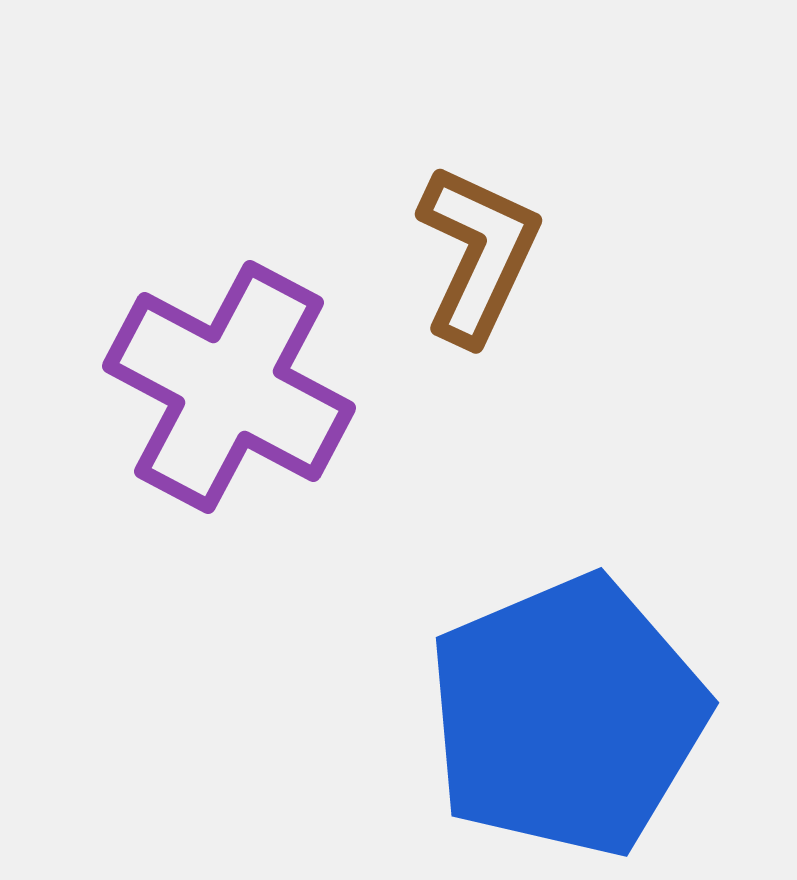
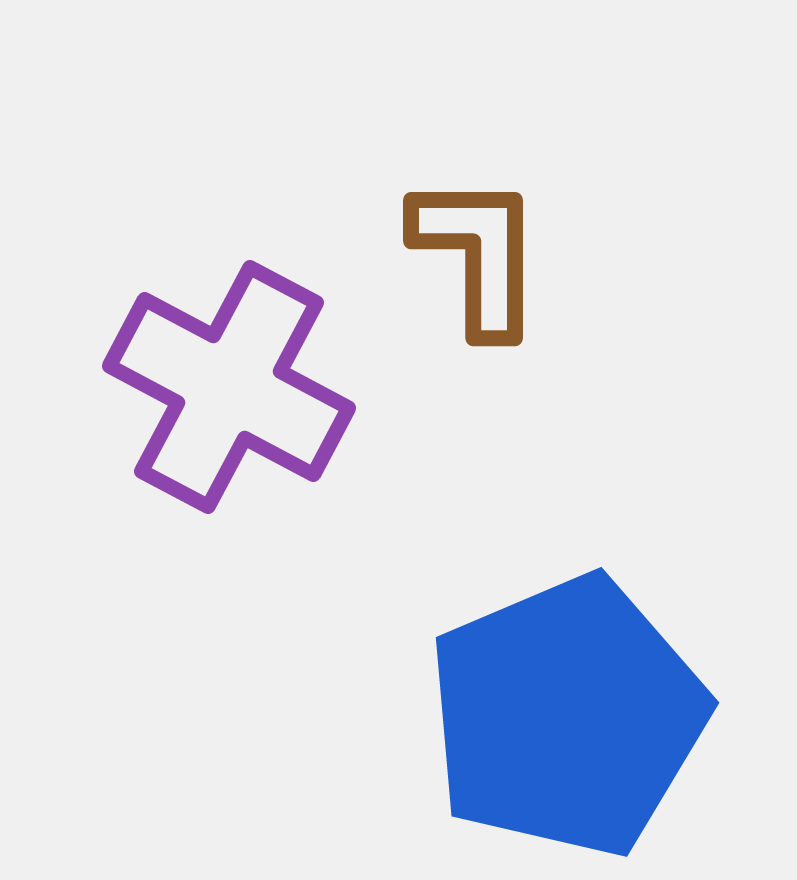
brown L-shape: rotated 25 degrees counterclockwise
